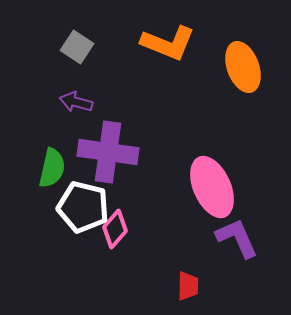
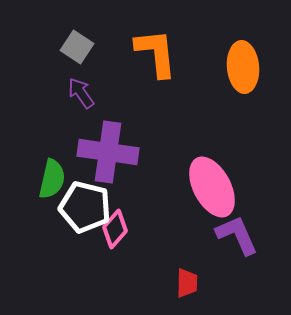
orange L-shape: moved 12 px left, 10 px down; rotated 118 degrees counterclockwise
orange ellipse: rotated 15 degrees clockwise
purple arrow: moved 5 px right, 9 px up; rotated 40 degrees clockwise
green semicircle: moved 11 px down
pink ellipse: rotated 4 degrees counterclockwise
white pentagon: moved 2 px right
purple L-shape: moved 3 px up
red trapezoid: moved 1 px left, 3 px up
